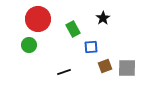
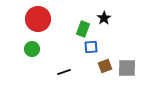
black star: moved 1 px right
green rectangle: moved 10 px right; rotated 49 degrees clockwise
green circle: moved 3 px right, 4 px down
